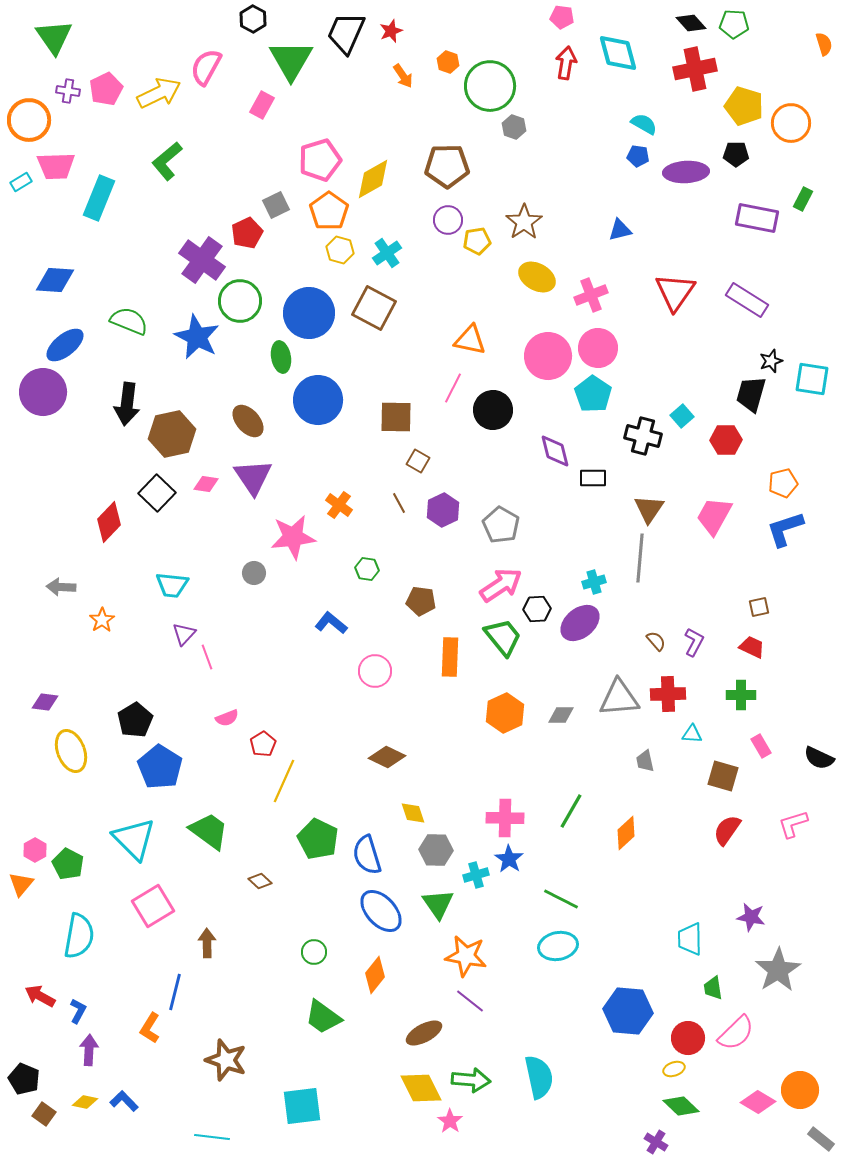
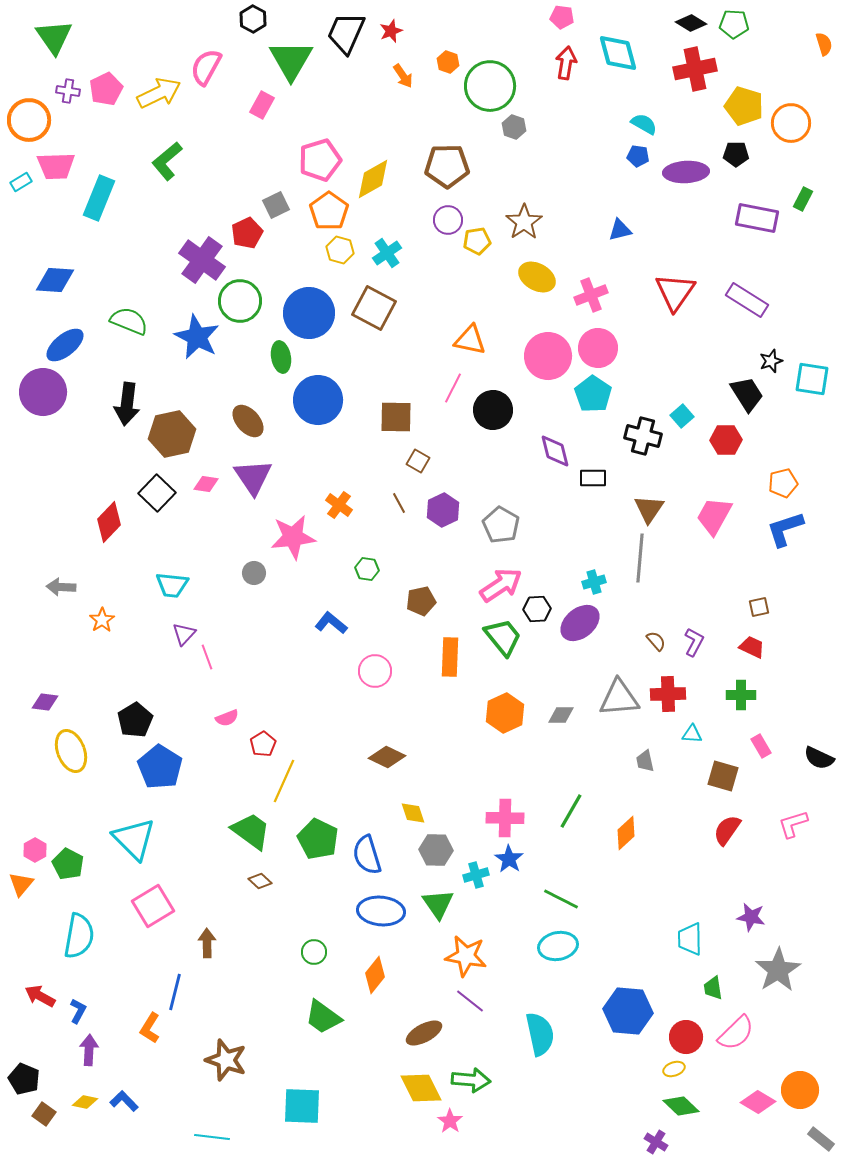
black diamond at (691, 23): rotated 16 degrees counterclockwise
black trapezoid at (751, 394): moved 4 px left; rotated 132 degrees clockwise
brown pentagon at (421, 601): rotated 20 degrees counterclockwise
green trapezoid at (209, 831): moved 42 px right
blue ellipse at (381, 911): rotated 42 degrees counterclockwise
red circle at (688, 1038): moved 2 px left, 1 px up
cyan semicircle at (539, 1077): moved 1 px right, 43 px up
cyan square at (302, 1106): rotated 9 degrees clockwise
